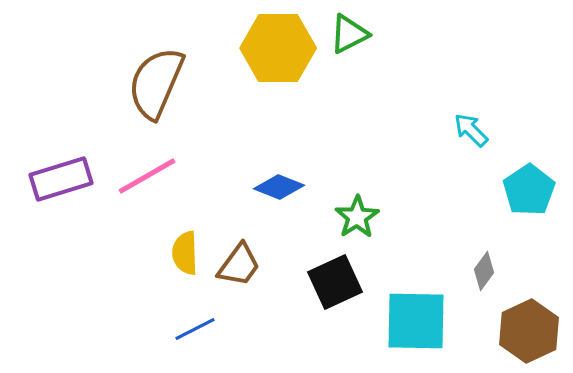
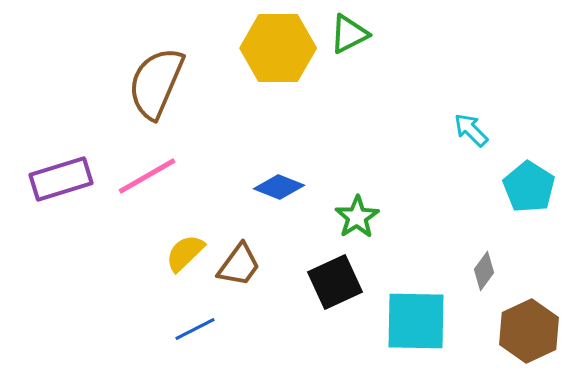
cyan pentagon: moved 3 px up; rotated 6 degrees counterclockwise
yellow semicircle: rotated 48 degrees clockwise
